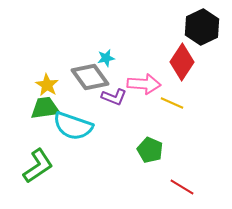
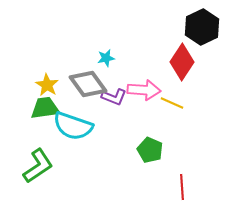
gray diamond: moved 2 px left, 7 px down
pink arrow: moved 6 px down
red line: rotated 55 degrees clockwise
